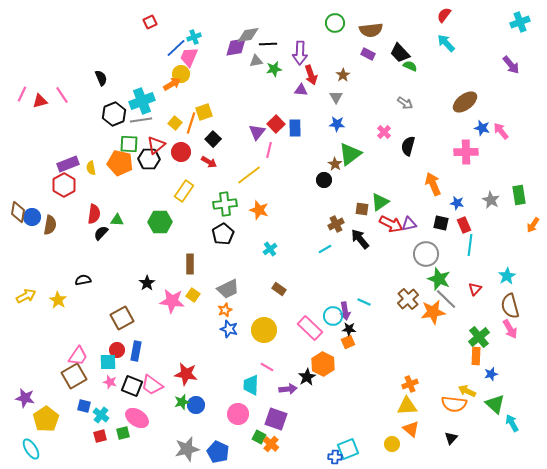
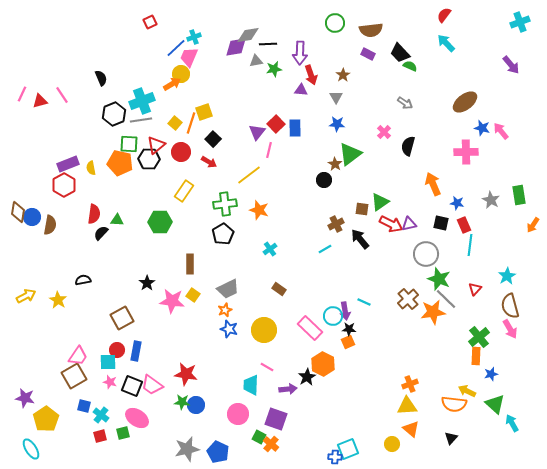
green star at (182, 402): rotated 21 degrees clockwise
